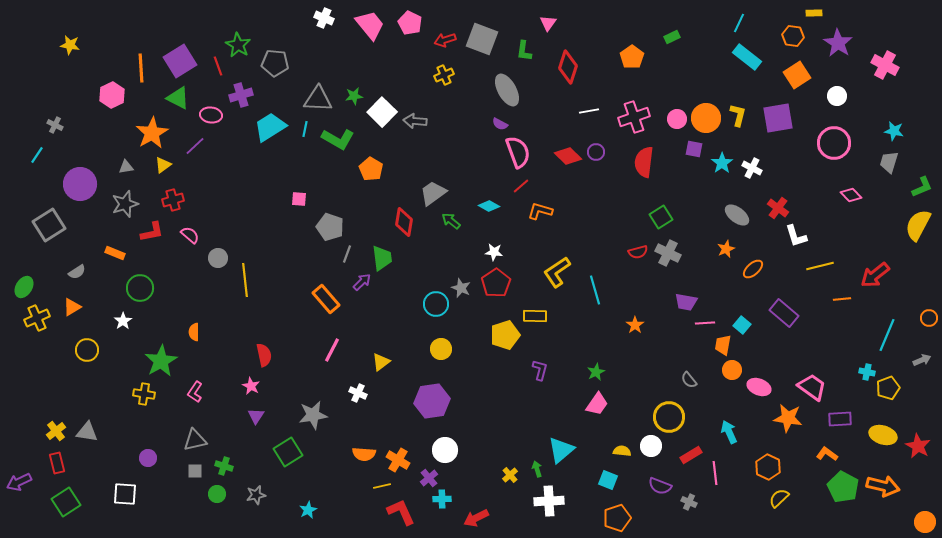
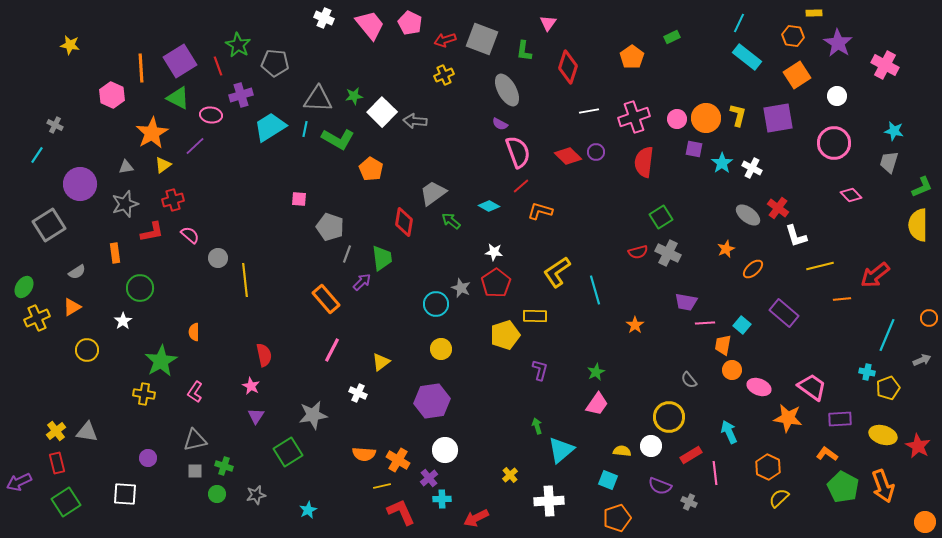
pink hexagon at (112, 95): rotated 10 degrees counterclockwise
gray ellipse at (737, 215): moved 11 px right
yellow semicircle at (918, 225): rotated 28 degrees counterclockwise
orange rectangle at (115, 253): rotated 60 degrees clockwise
green arrow at (537, 469): moved 43 px up
orange arrow at (883, 486): rotated 56 degrees clockwise
